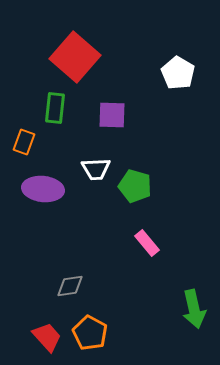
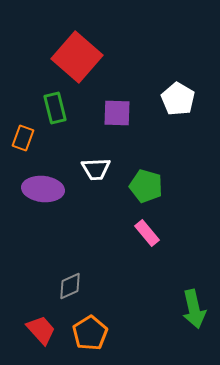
red square: moved 2 px right
white pentagon: moved 26 px down
green rectangle: rotated 20 degrees counterclockwise
purple square: moved 5 px right, 2 px up
orange rectangle: moved 1 px left, 4 px up
green pentagon: moved 11 px right
pink rectangle: moved 10 px up
gray diamond: rotated 16 degrees counterclockwise
orange pentagon: rotated 12 degrees clockwise
red trapezoid: moved 6 px left, 7 px up
